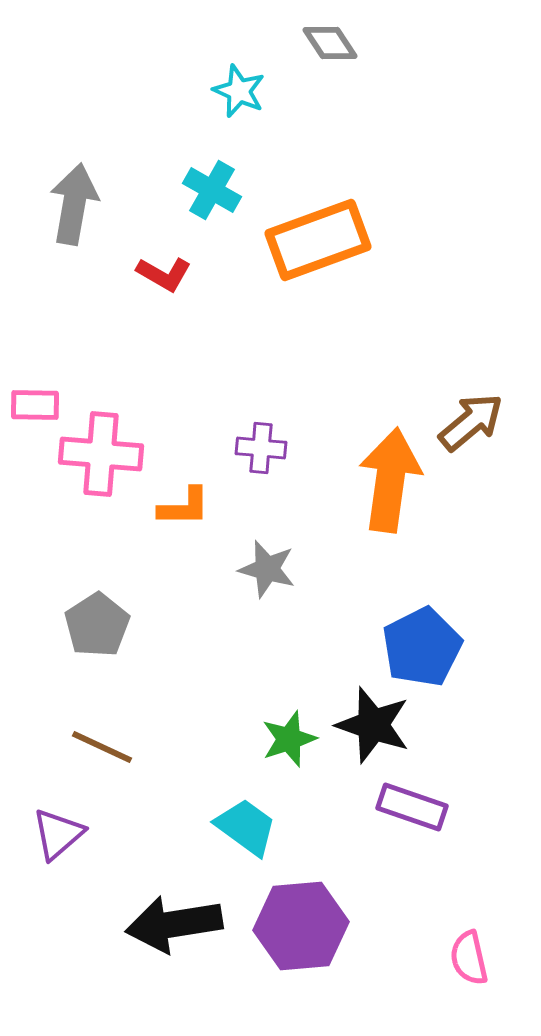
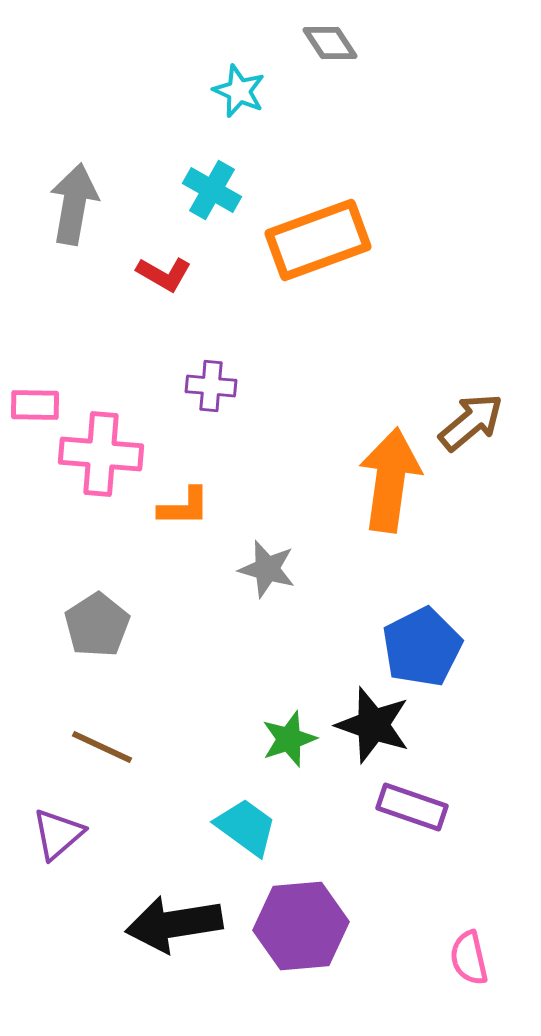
purple cross: moved 50 px left, 62 px up
